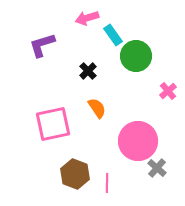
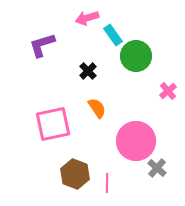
pink circle: moved 2 px left
